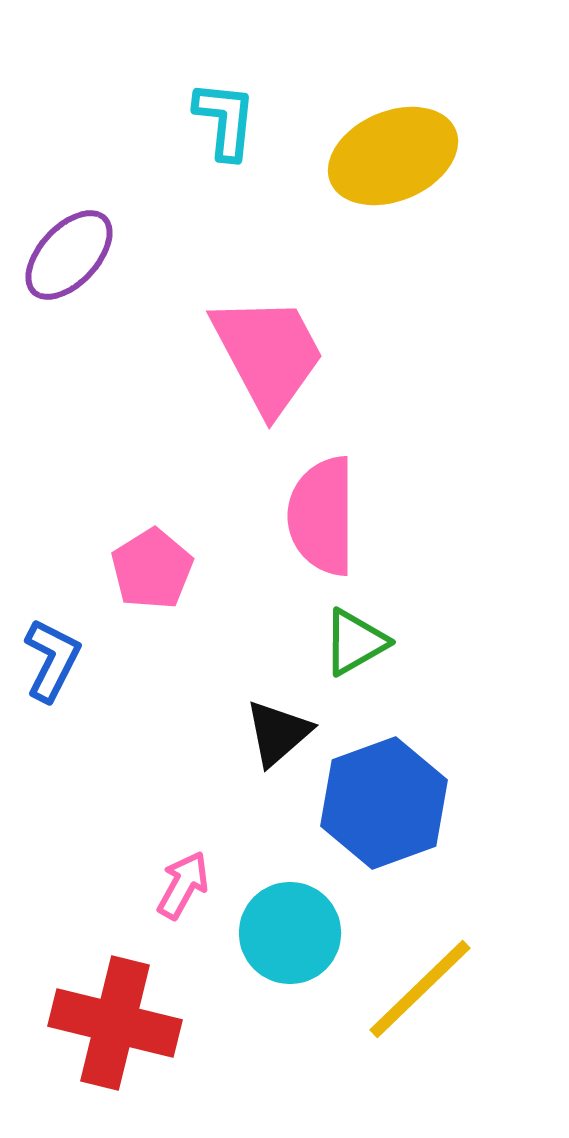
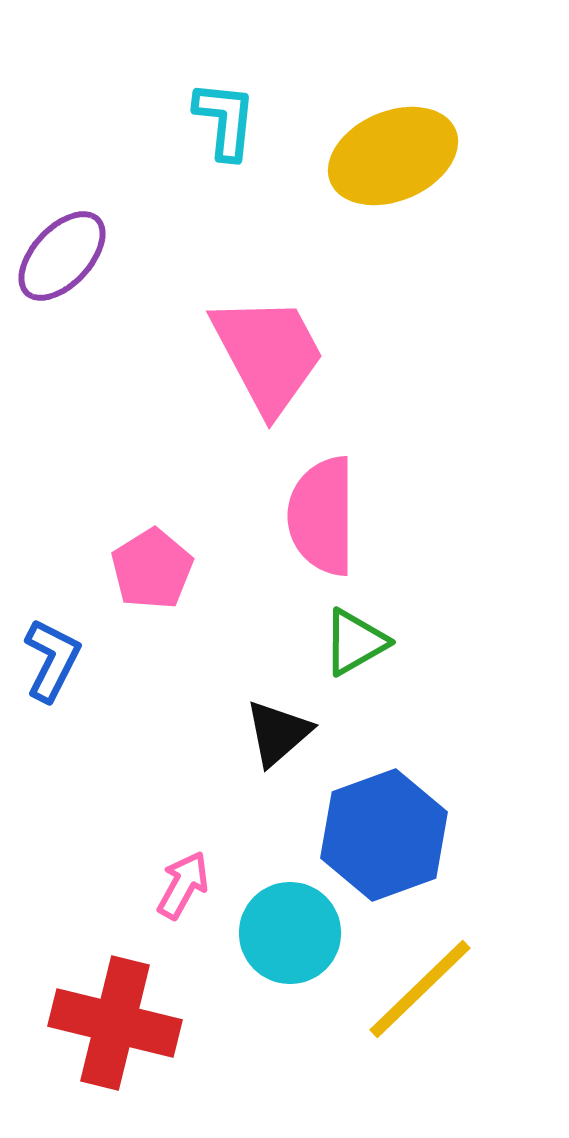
purple ellipse: moved 7 px left, 1 px down
blue hexagon: moved 32 px down
